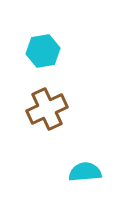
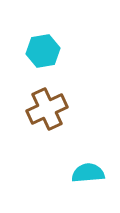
cyan semicircle: moved 3 px right, 1 px down
